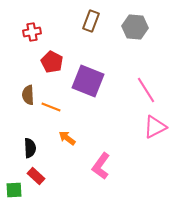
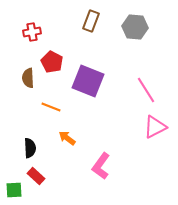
brown semicircle: moved 17 px up
